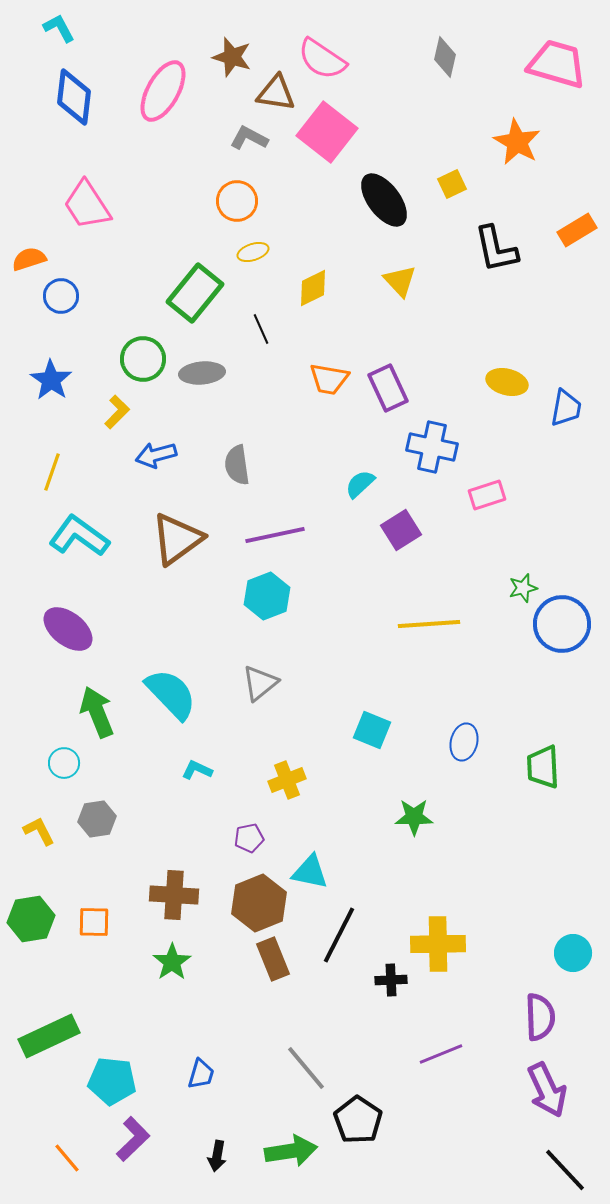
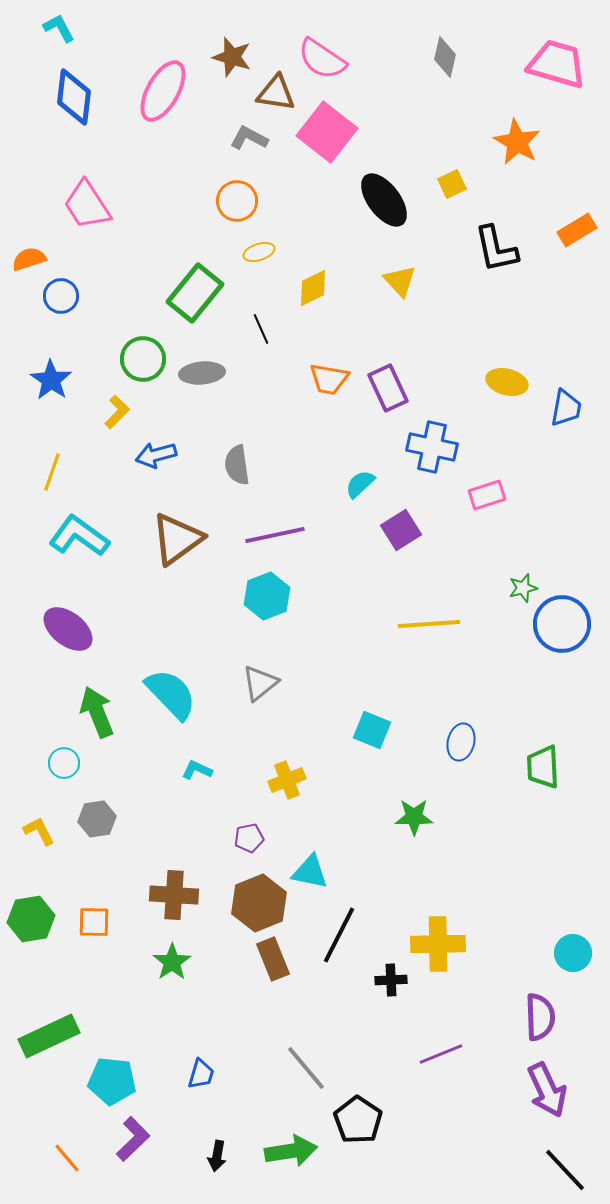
yellow ellipse at (253, 252): moved 6 px right
blue ellipse at (464, 742): moved 3 px left
